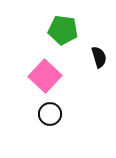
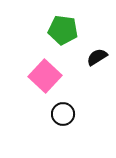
black semicircle: moved 2 px left; rotated 105 degrees counterclockwise
black circle: moved 13 px right
